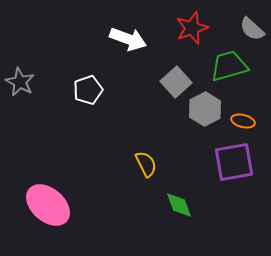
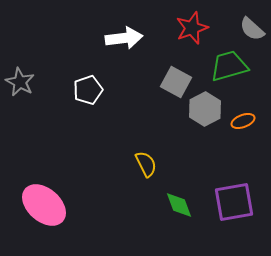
white arrow: moved 4 px left, 1 px up; rotated 27 degrees counterclockwise
gray square: rotated 20 degrees counterclockwise
orange ellipse: rotated 35 degrees counterclockwise
purple square: moved 40 px down
pink ellipse: moved 4 px left
